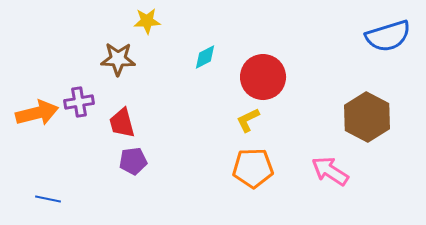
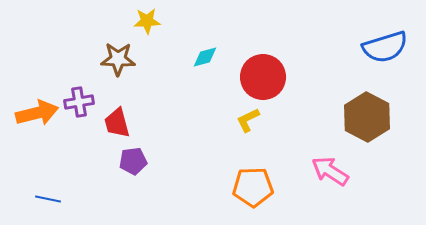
blue semicircle: moved 3 px left, 11 px down
cyan diamond: rotated 12 degrees clockwise
red trapezoid: moved 5 px left
orange pentagon: moved 19 px down
